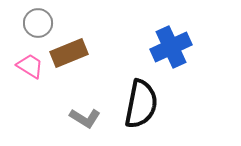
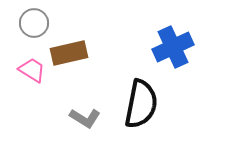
gray circle: moved 4 px left
blue cross: moved 2 px right
brown rectangle: rotated 9 degrees clockwise
pink trapezoid: moved 2 px right, 4 px down
